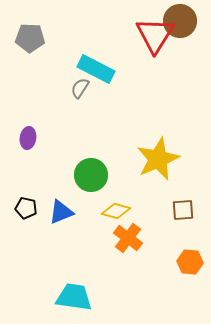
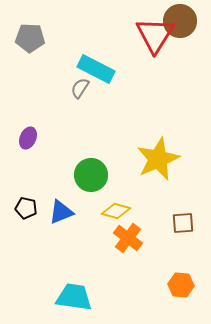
purple ellipse: rotated 15 degrees clockwise
brown square: moved 13 px down
orange hexagon: moved 9 px left, 23 px down
